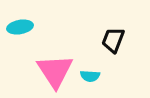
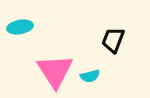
cyan semicircle: rotated 18 degrees counterclockwise
